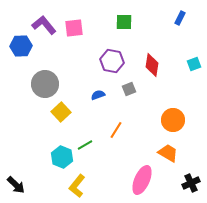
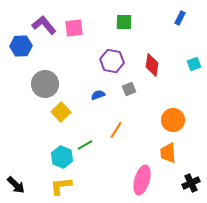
orange trapezoid: rotated 125 degrees counterclockwise
pink ellipse: rotated 8 degrees counterclockwise
yellow L-shape: moved 16 px left; rotated 45 degrees clockwise
